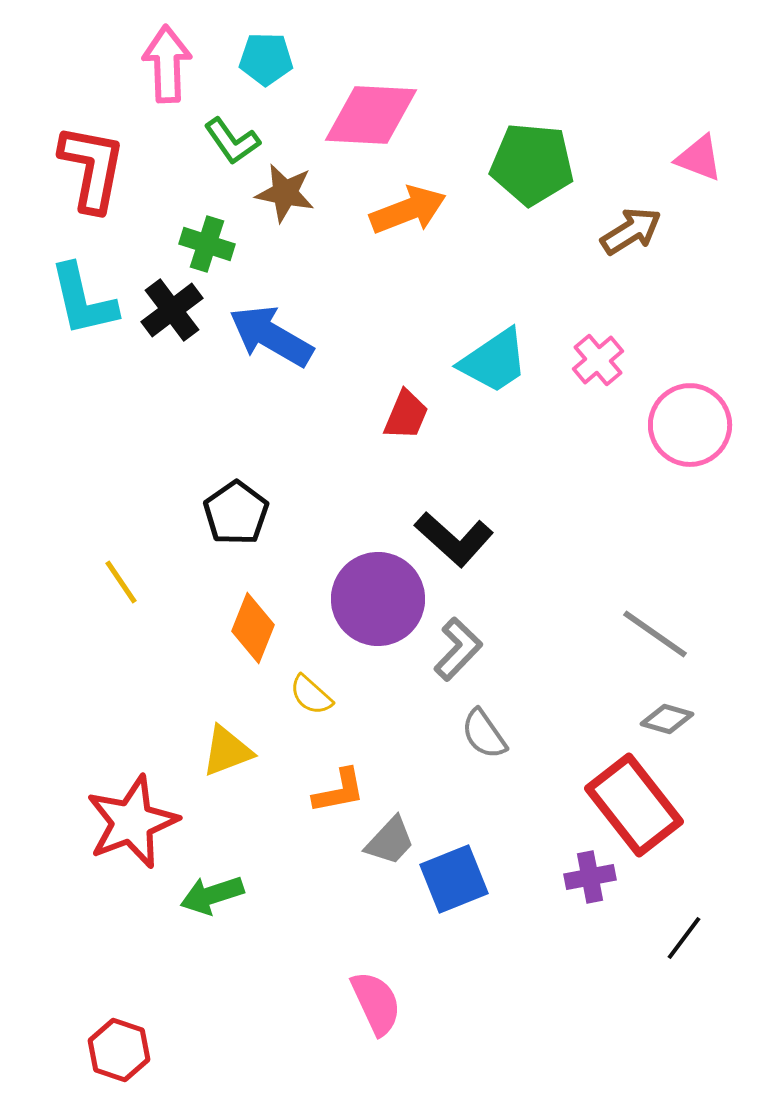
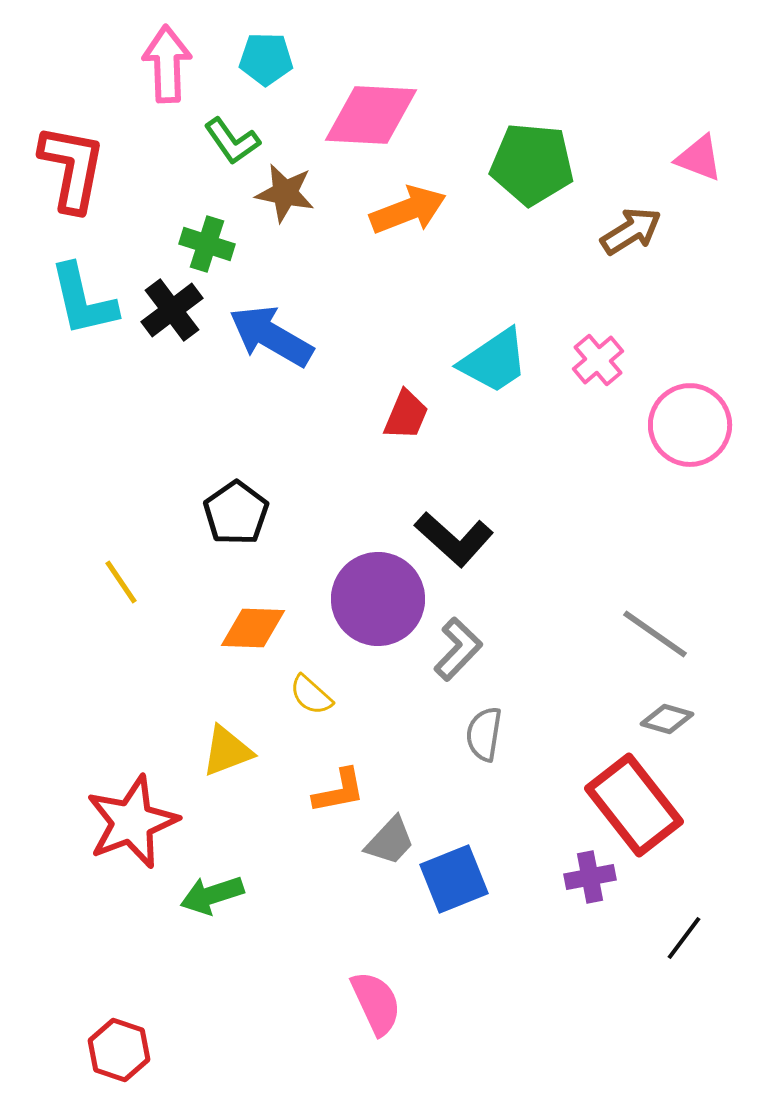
red L-shape: moved 20 px left
orange diamond: rotated 70 degrees clockwise
gray semicircle: rotated 44 degrees clockwise
